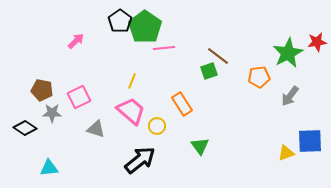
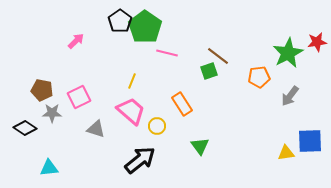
pink line: moved 3 px right, 5 px down; rotated 20 degrees clockwise
yellow triangle: rotated 12 degrees clockwise
